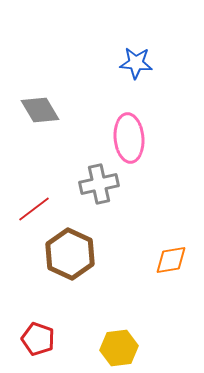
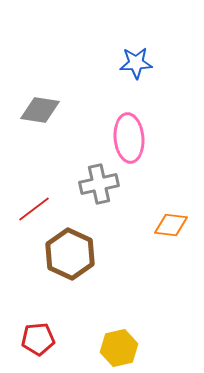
blue star: rotated 8 degrees counterclockwise
gray diamond: rotated 51 degrees counterclockwise
orange diamond: moved 35 px up; rotated 16 degrees clockwise
red pentagon: rotated 24 degrees counterclockwise
yellow hexagon: rotated 6 degrees counterclockwise
